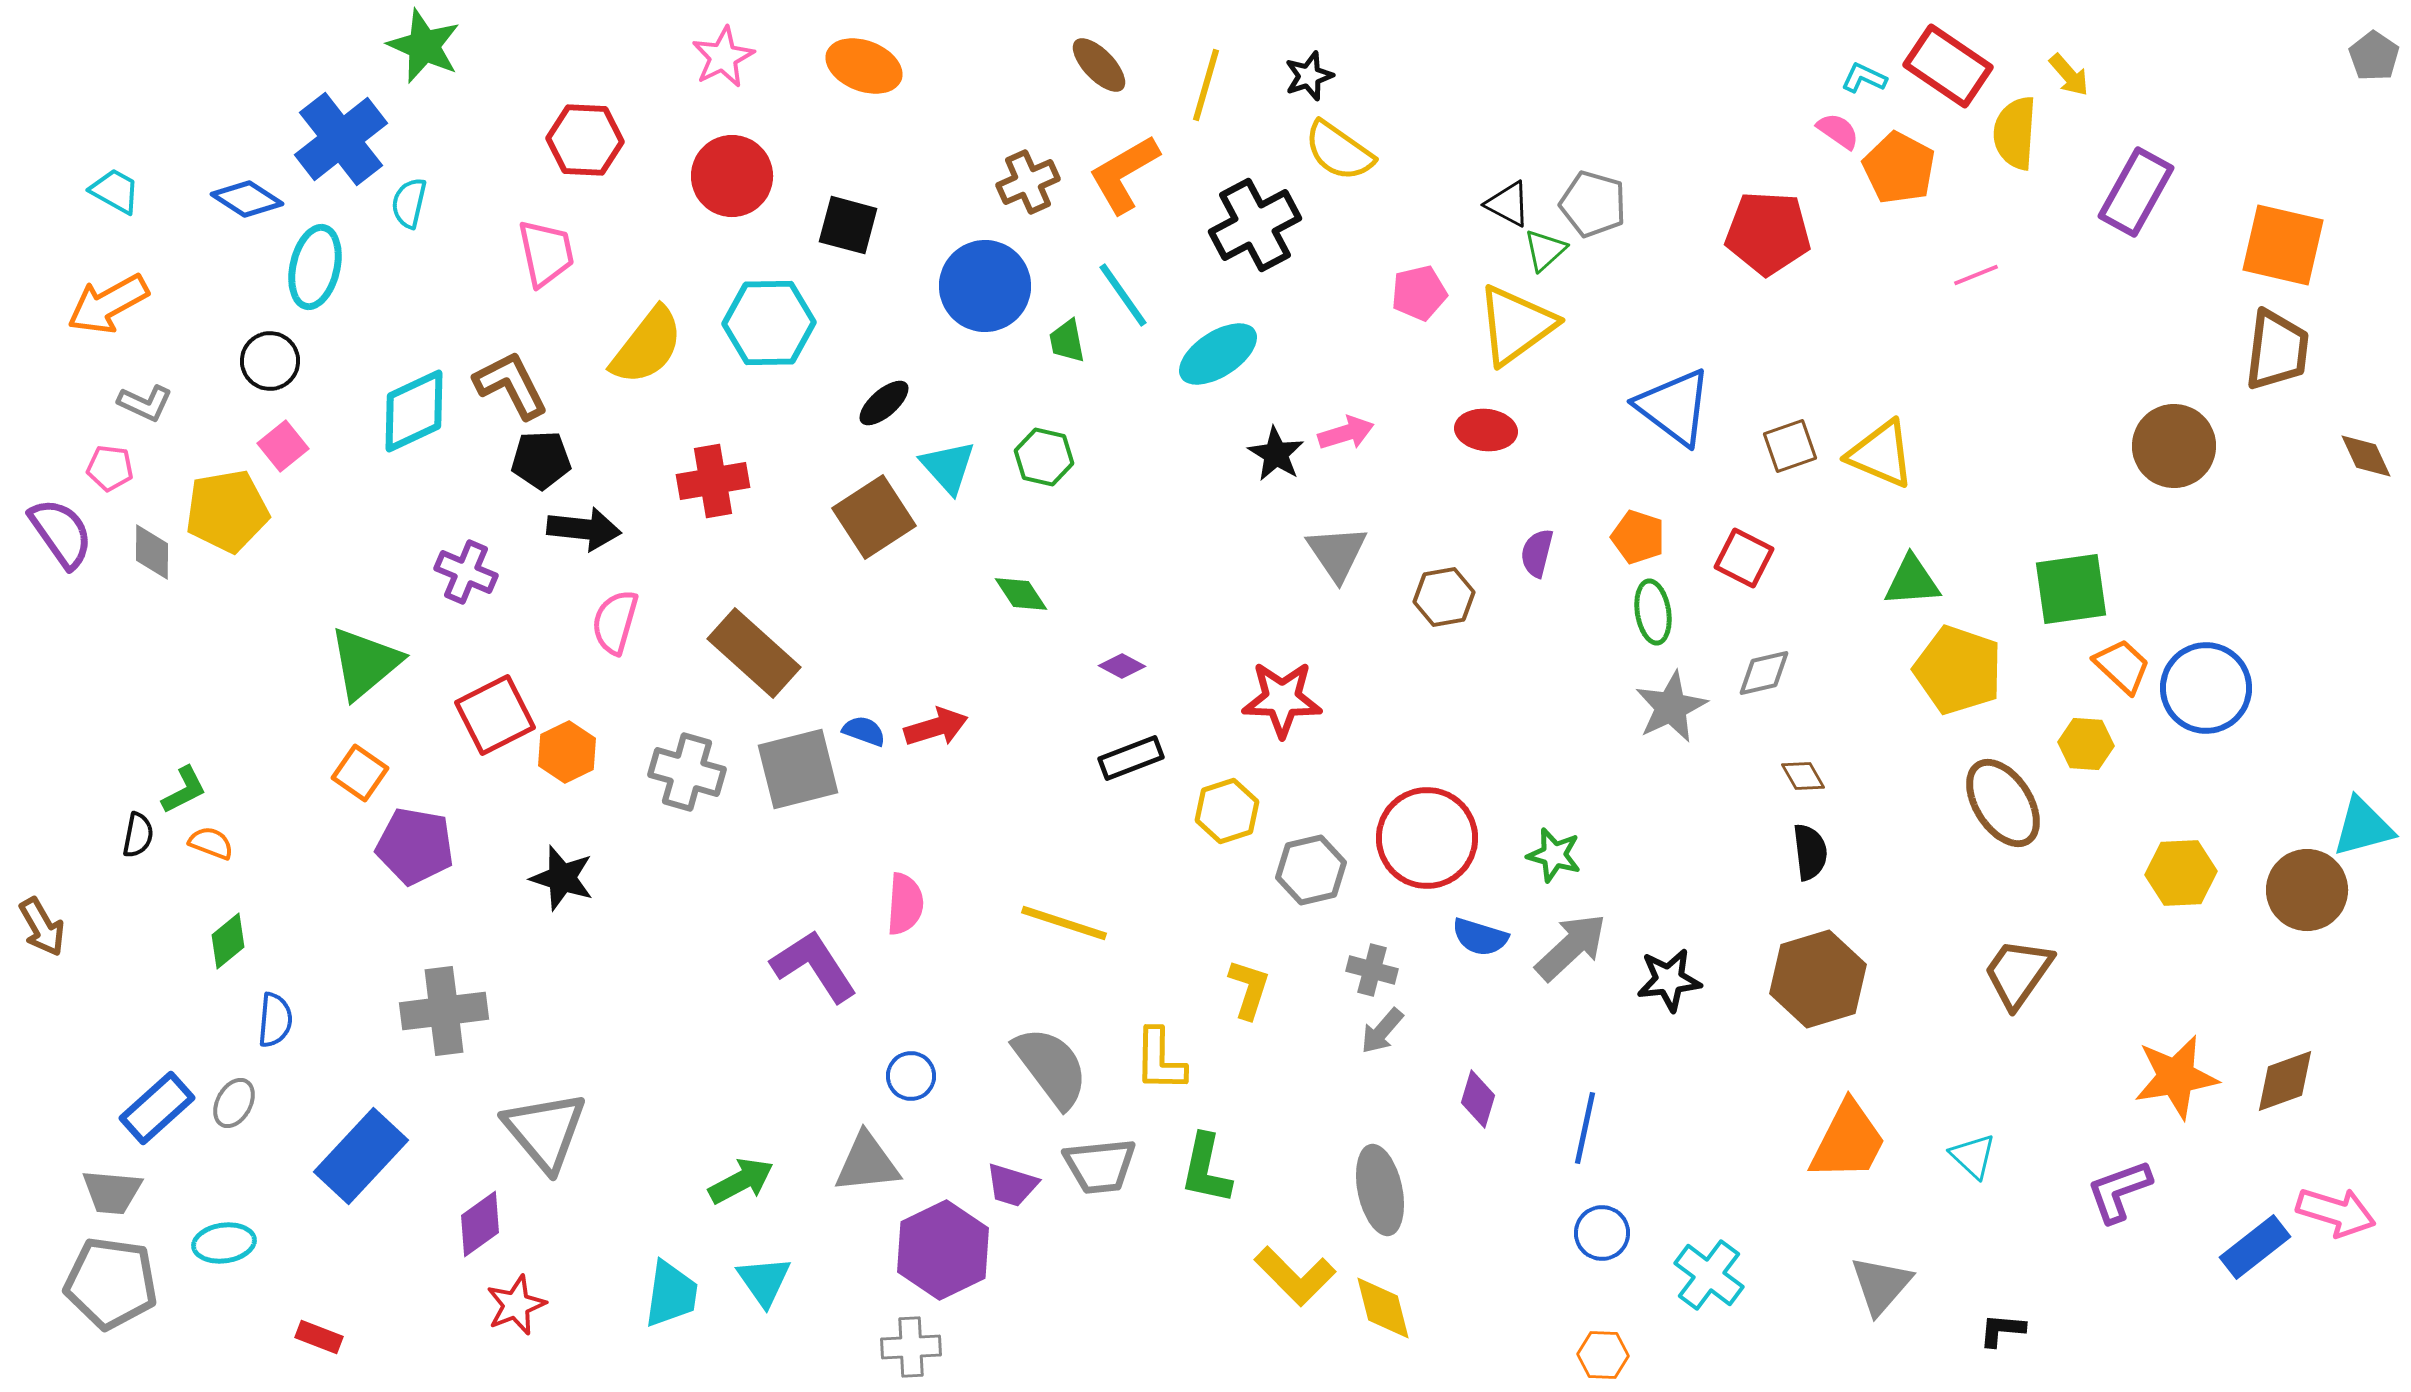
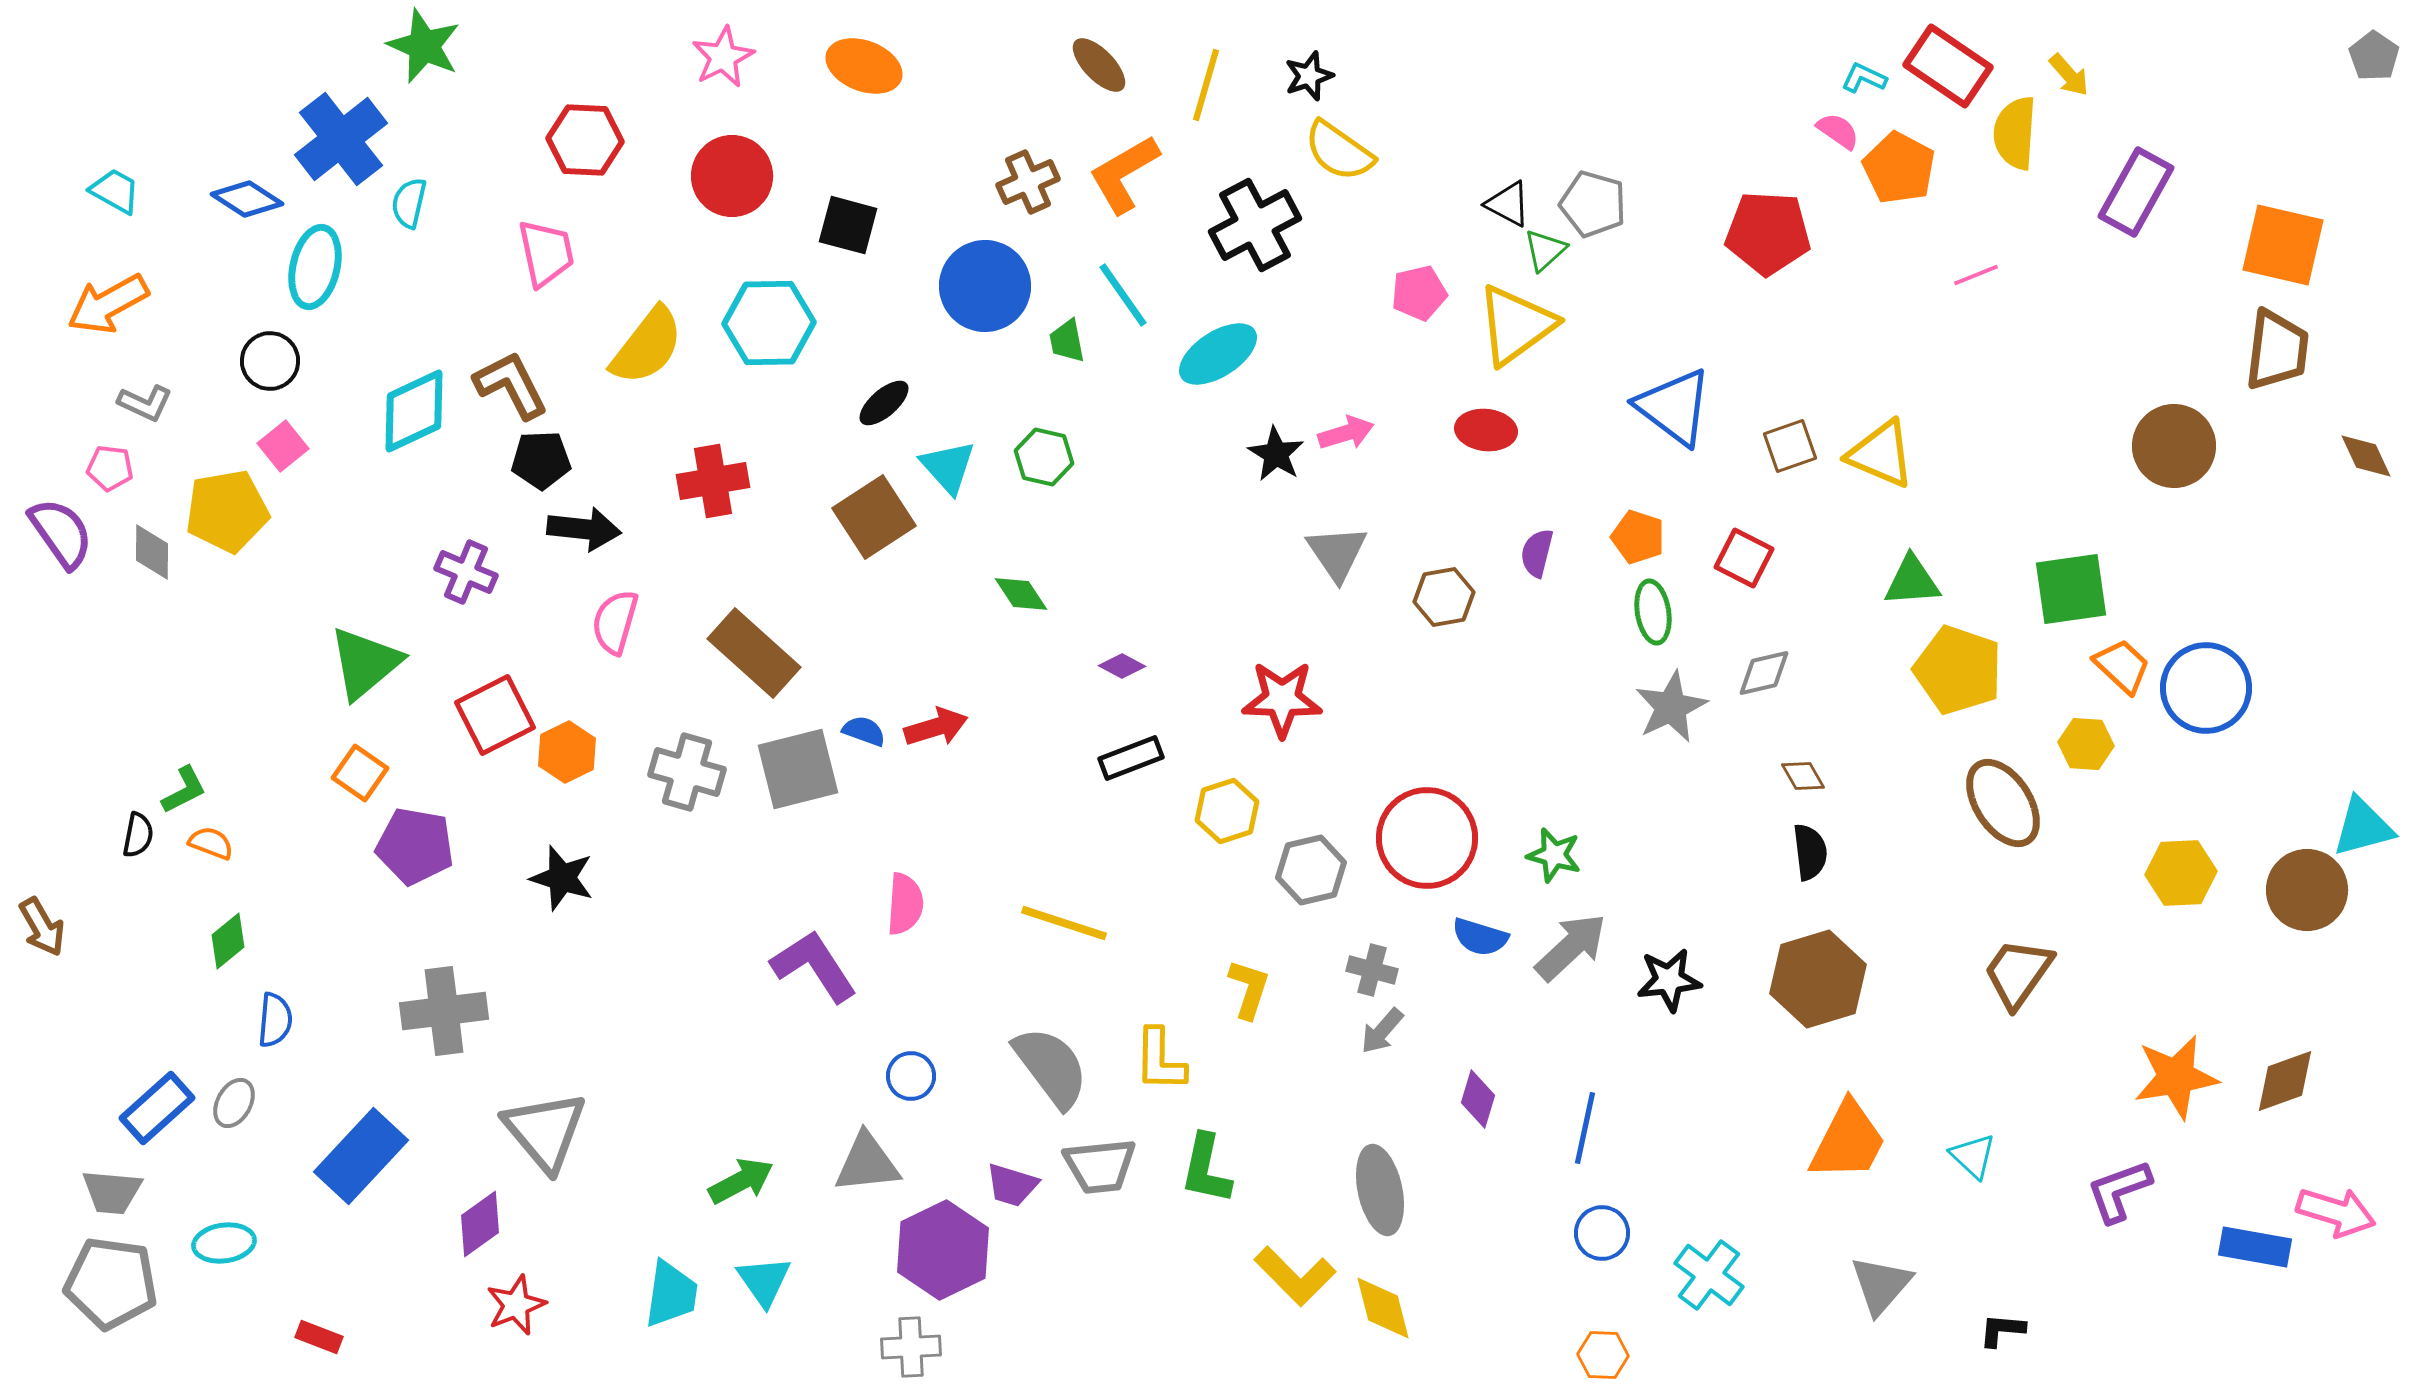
blue rectangle at (2255, 1247): rotated 48 degrees clockwise
